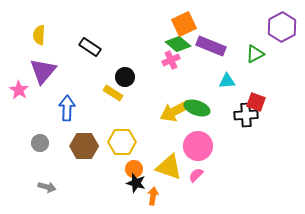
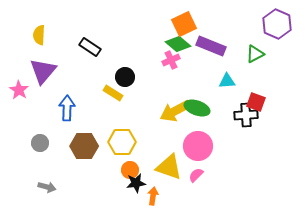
purple hexagon: moved 5 px left, 3 px up; rotated 8 degrees counterclockwise
orange circle: moved 4 px left, 1 px down
black star: rotated 24 degrees counterclockwise
